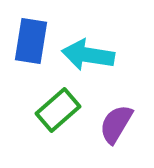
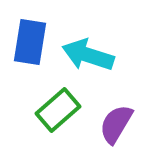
blue rectangle: moved 1 px left, 1 px down
cyan arrow: rotated 9 degrees clockwise
